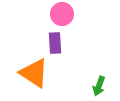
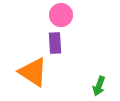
pink circle: moved 1 px left, 1 px down
orange triangle: moved 1 px left, 1 px up
